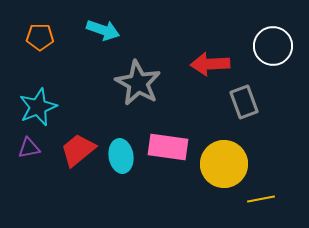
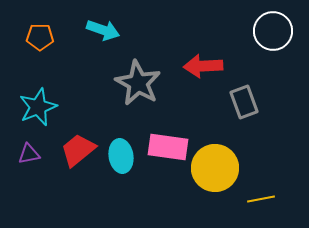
white circle: moved 15 px up
red arrow: moved 7 px left, 2 px down
purple triangle: moved 6 px down
yellow circle: moved 9 px left, 4 px down
